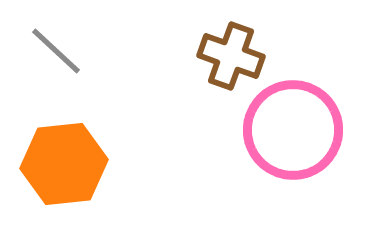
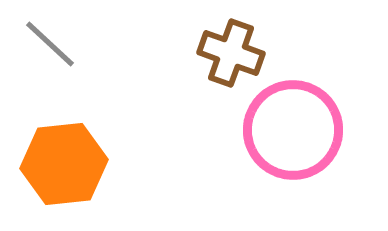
gray line: moved 6 px left, 7 px up
brown cross: moved 3 px up
